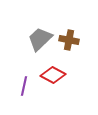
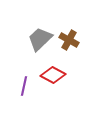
brown cross: rotated 18 degrees clockwise
